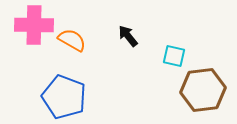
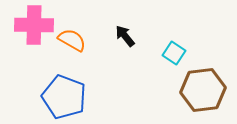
black arrow: moved 3 px left
cyan square: moved 3 px up; rotated 20 degrees clockwise
